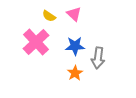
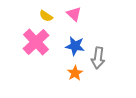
yellow semicircle: moved 3 px left
blue star: rotated 12 degrees clockwise
